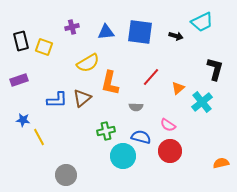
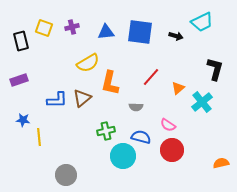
yellow square: moved 19 px up
yellow line: rotated 24 degrees clockwise
red circle: moved 2 px right, 1 px up
